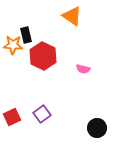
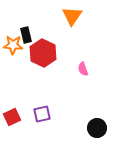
orange triangle: rotated 30 degrees clockwise
red hexagon: moved 3 px up
pink semicircle: rotated 56 degrees clockwise
purple square: rotated 24 degrees clockwise
